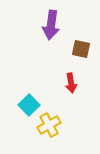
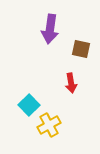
purple arrow: moved 1 px left, 4 px down
